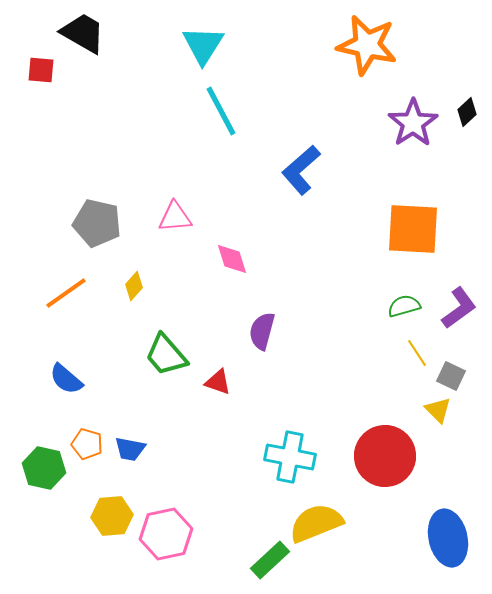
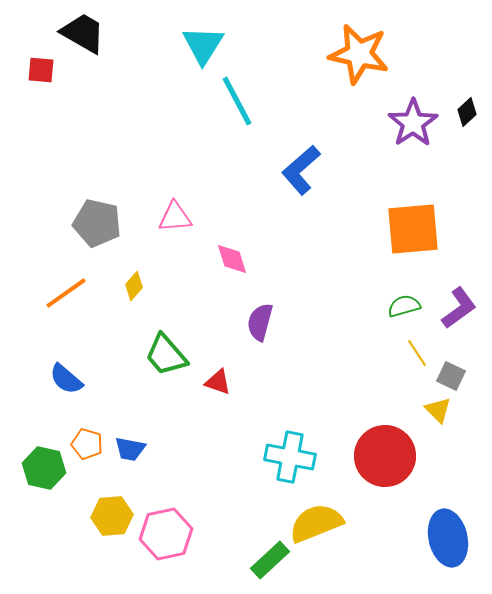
orange star: moved 8 px left, 9 px down
cyan line: moved 16 px right, 10 px up
orange square: rotated 8 degrees counterclockwise
purple semicircle: moved 2 px left, 9 px up
